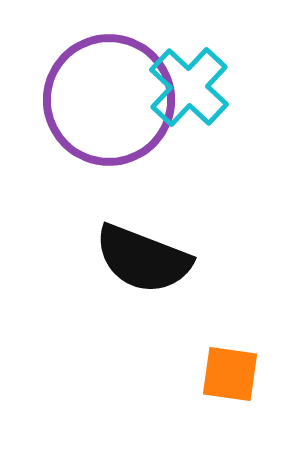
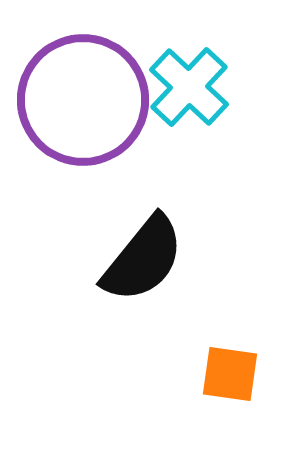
purple circle: moved 26 px left
black semicircle: rotated 72 degrees counterclockwise
